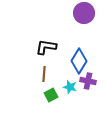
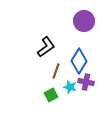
purple circle: moved 8 px down
black L-shape: rotated 135 degrees clockwise
brown line: moved 12 px right, 3 px up; rotated 14 degrees clockwise
purple cross: moved 2 px left, 1 px down
